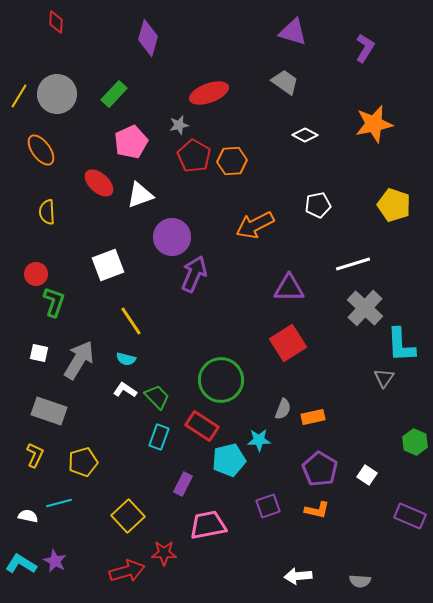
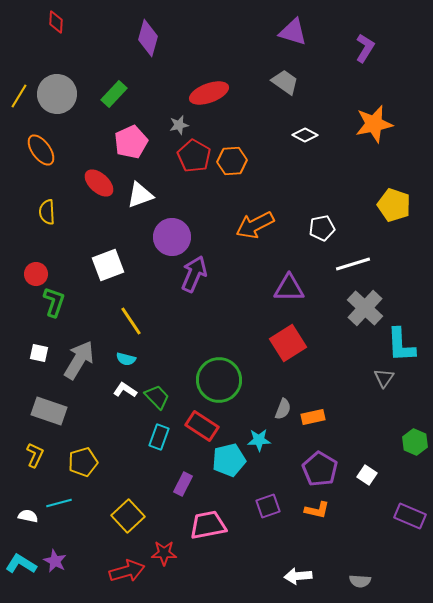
white pentagon at (318, 205): moved 4 px right, 23 px down
green circle at (221, 380): moved 2 px left
